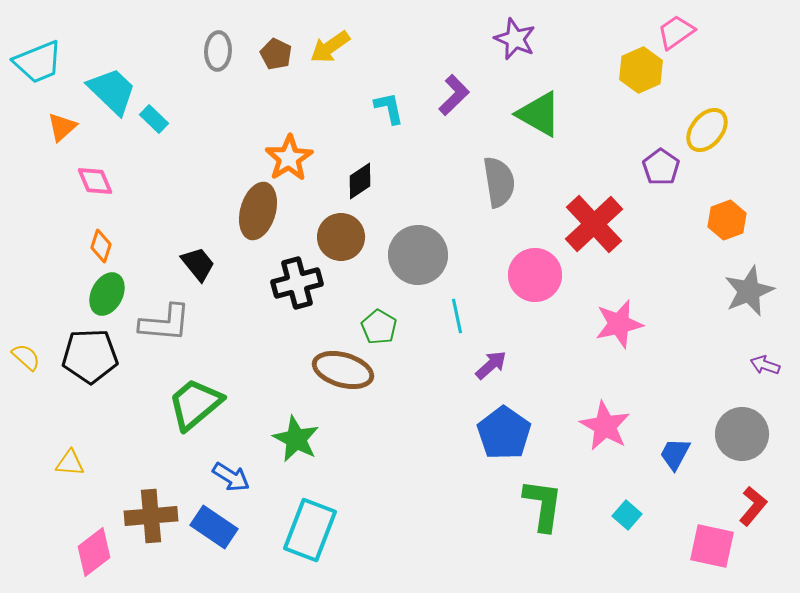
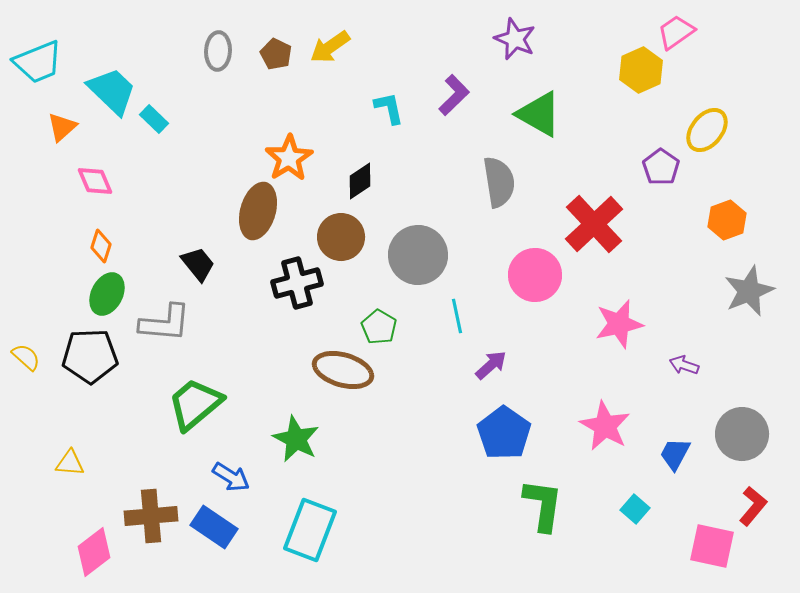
purple arrow at (765, 365): moved 81 px left
cyan square at (627, 515): moved 8 px right, 6 px up
